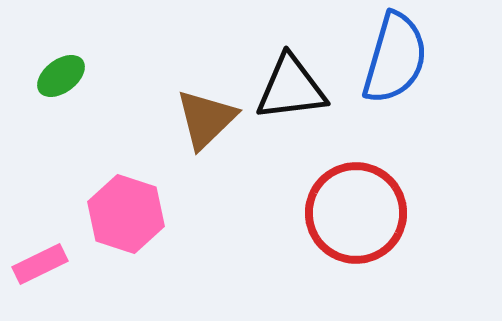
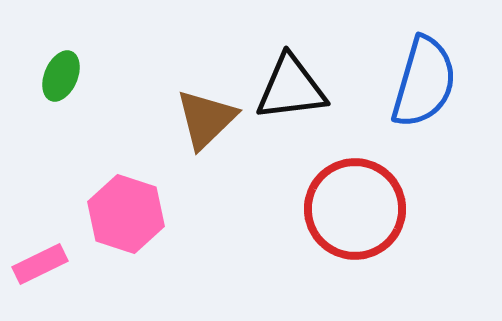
blue semicircle: moved 29 px right, 24 px down
green ellipse: rotated 30 degrees counterclockwise
red circle: moved 1 px left, 4 px up
